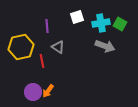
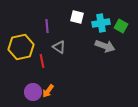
white square: rotated 32 degrees clockwise
green square: moved 1 px right, 2 px down
gray triangle: moved 1 px right
